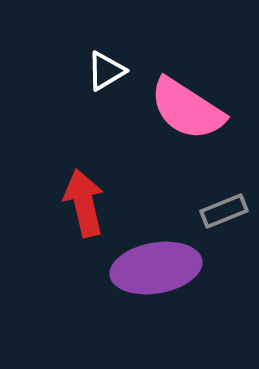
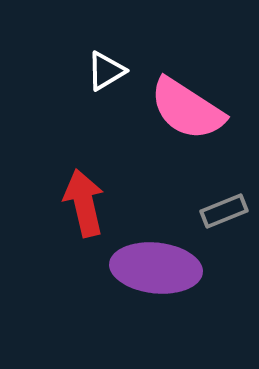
purple ellipse: rotated 16 degrees clockwise
